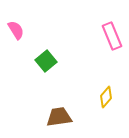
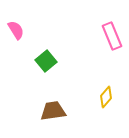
brown trapezoid: moved 6 px left, 6 px up
